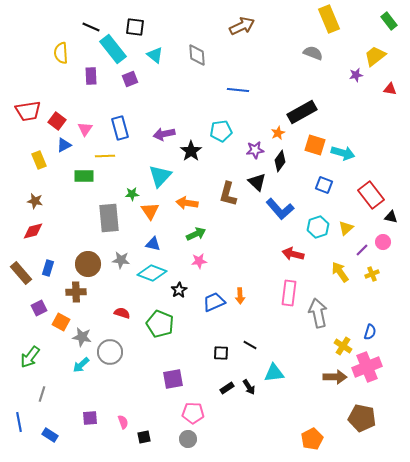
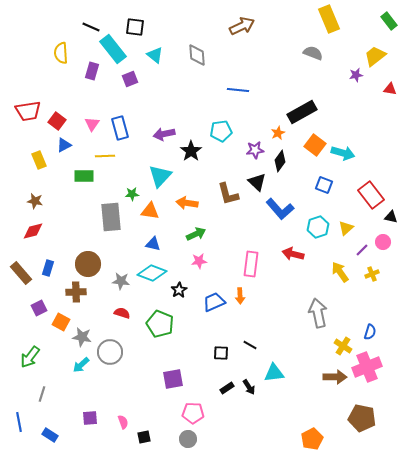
purple rectangle at (91, 76): moved 1 px right, 5 px up; rotated 18 degrees clockwise
pink triangle at (85, 129): moved 7 px right, 5 px up
orange square at (315, 145): rotated 20 degrees clockwise
brown L-shape at (228, 194): rotated 30 degrees counterclockwise
orange triangle at (150, 211): rotated 48 degrees counterclockwise
gray rectangle at (109, 218): moved 2 px right, 1 px up
gray star at (121, 260): moved 21 px down
pink rectangle at (289, 293): moved 38 px left, 29 px up
